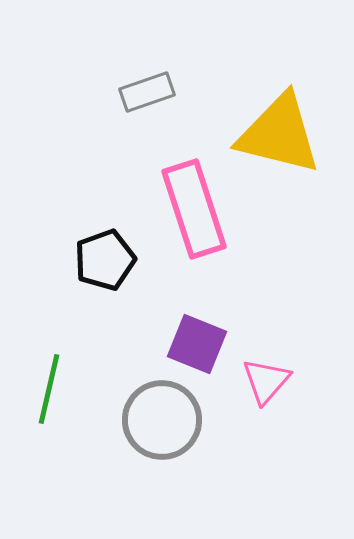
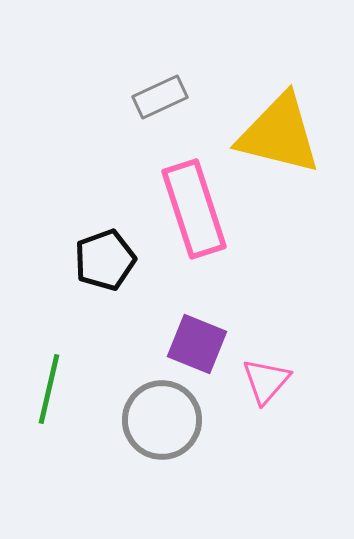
gray rectangle: moved 13 px right, 5 px down; rotated 6 degrees counterclockwise
